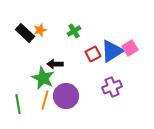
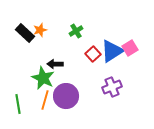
green cross: moved 2 px right
red square: rotated 14 degrees counterclockwise
